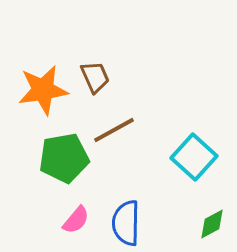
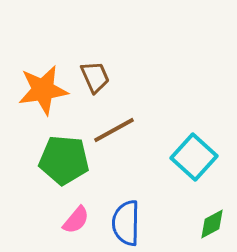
green pentagon: moved 2 px down; rotated 15 degrees clockwise
